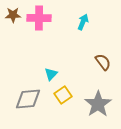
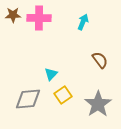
brown semicircle: moved 3 px left, 2 px up
